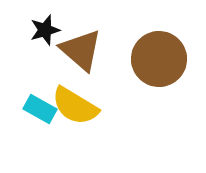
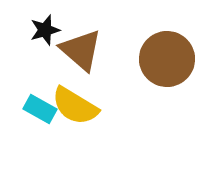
brown circle: moved 8 px right
